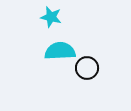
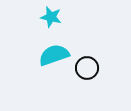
cyan semicircle: moved 6 px left, 4 px down; rotated 16 degrees counterclockwise
